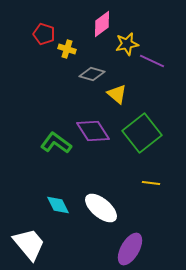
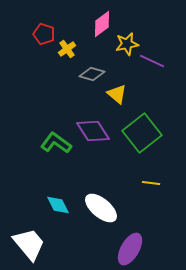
yellow cross: rotated 36 degrees clockwise
